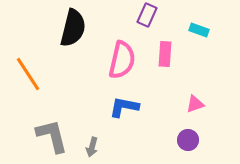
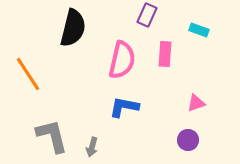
pink triangle: moved 1 px right, 1 px up
